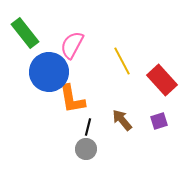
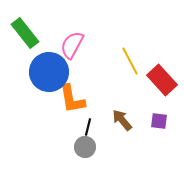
yellow line: moved 8 px right
purple square: rotated 24 degrees clockwise
gray circle: moved 1 px left, 2 px up
